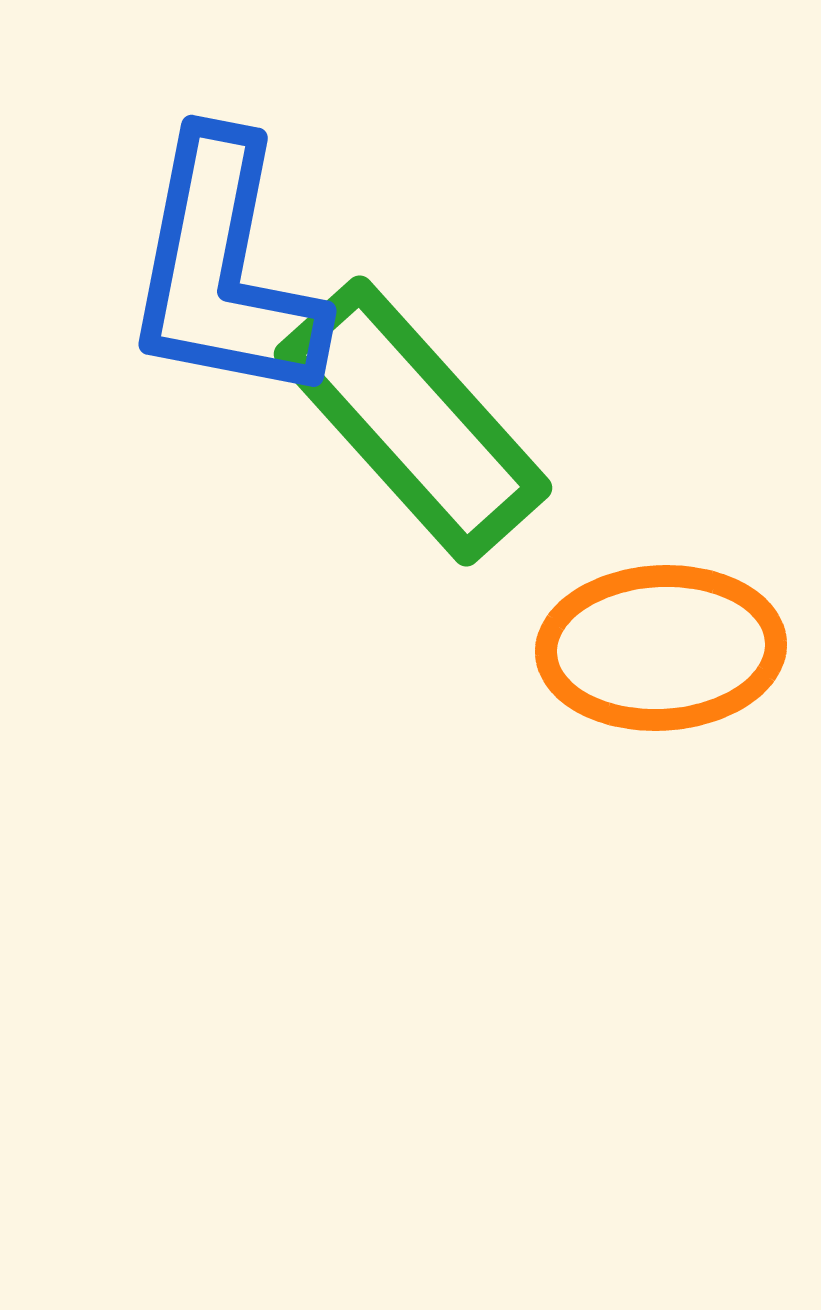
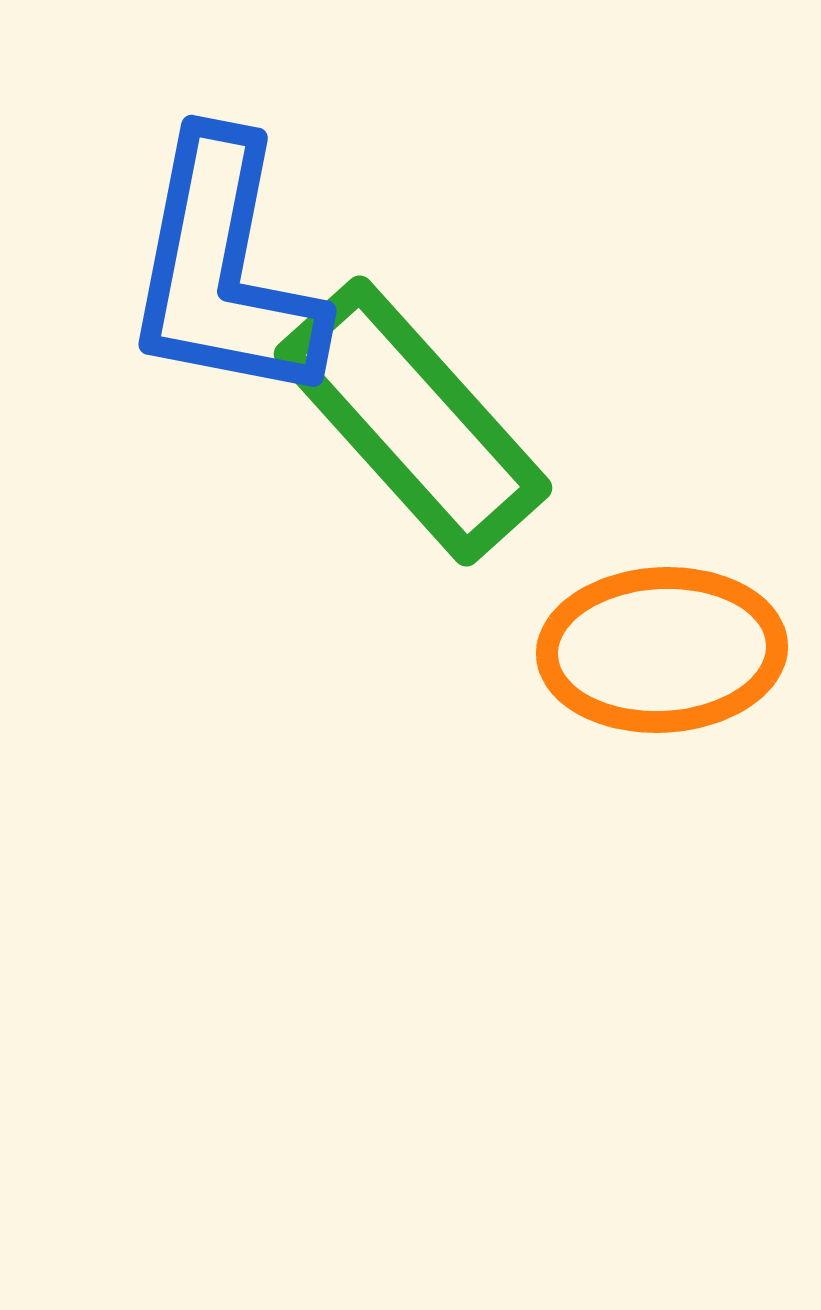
orange ellipse: moved 1 px right, 2 px down
